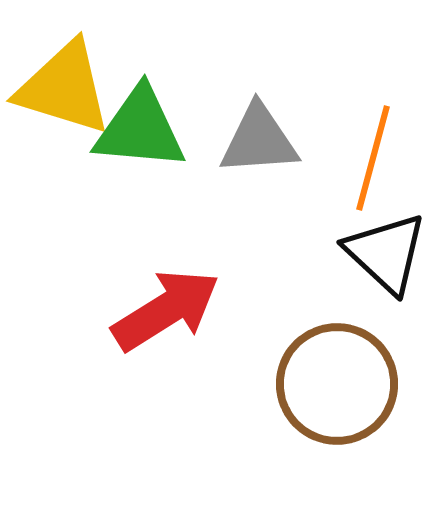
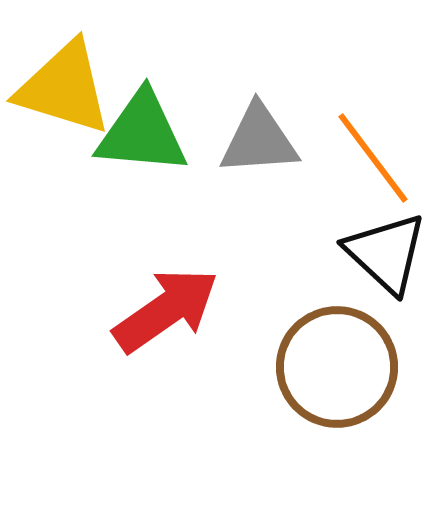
green triangle: moved 2 px right, 4 px down
orange line: rotated 52 degrees counterclockwise
red arrow: rotated 3 degrees counterclockwise
brown circle: moved 17 px up
